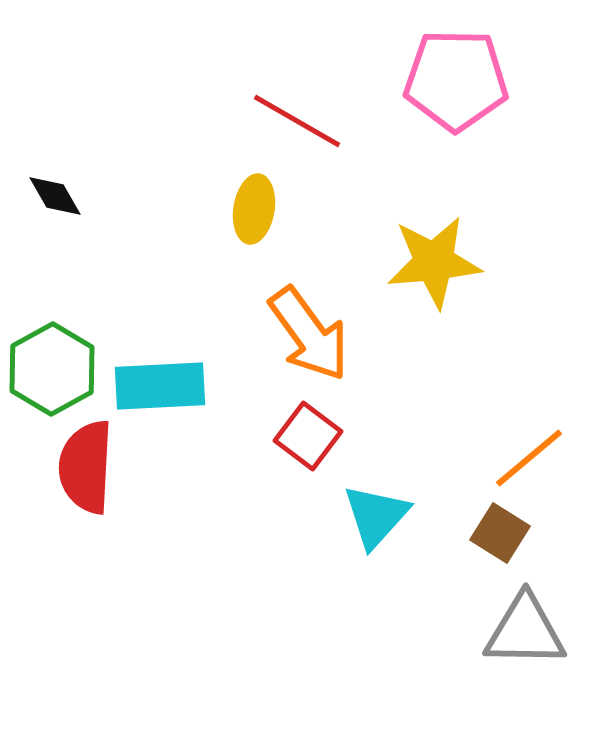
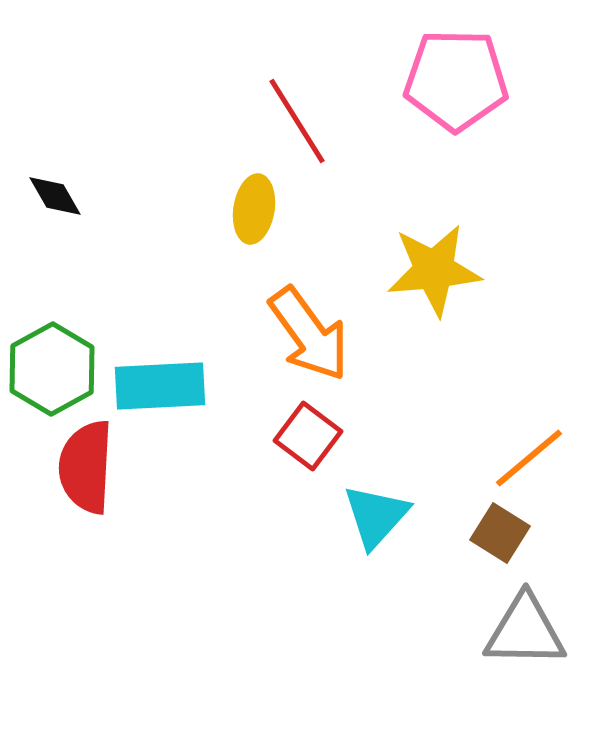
red line: rotated 28 degrees clockwise
yellow star: moved 8 px down
